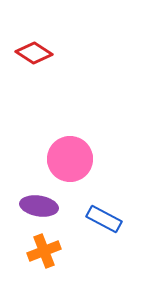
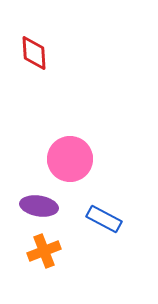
red diamond: rotated 54 degrees clockwise
